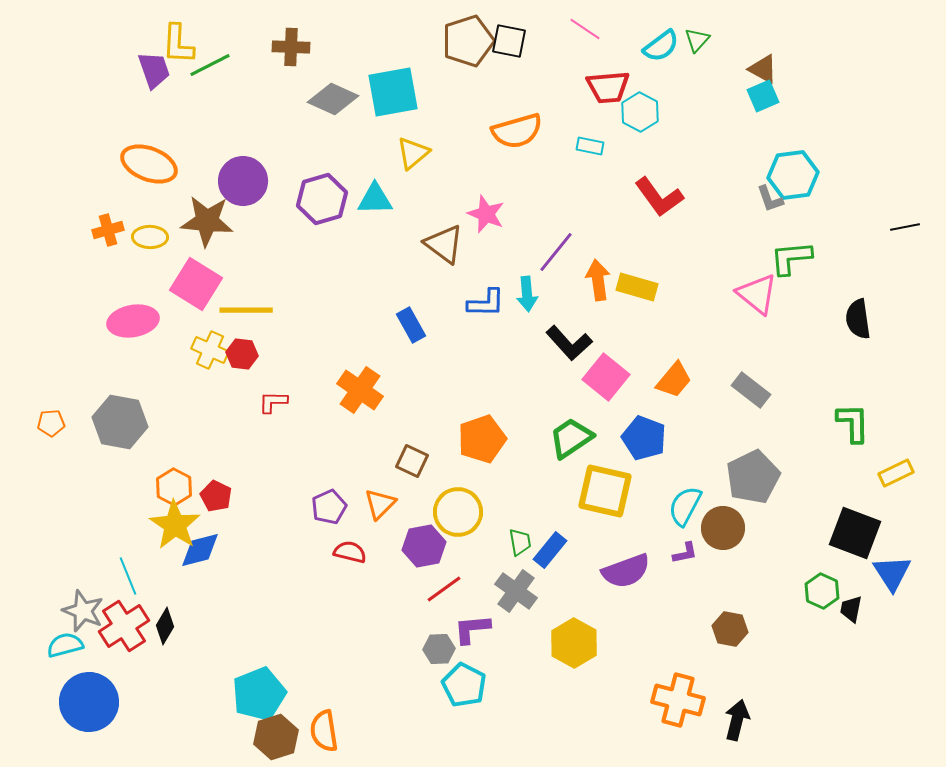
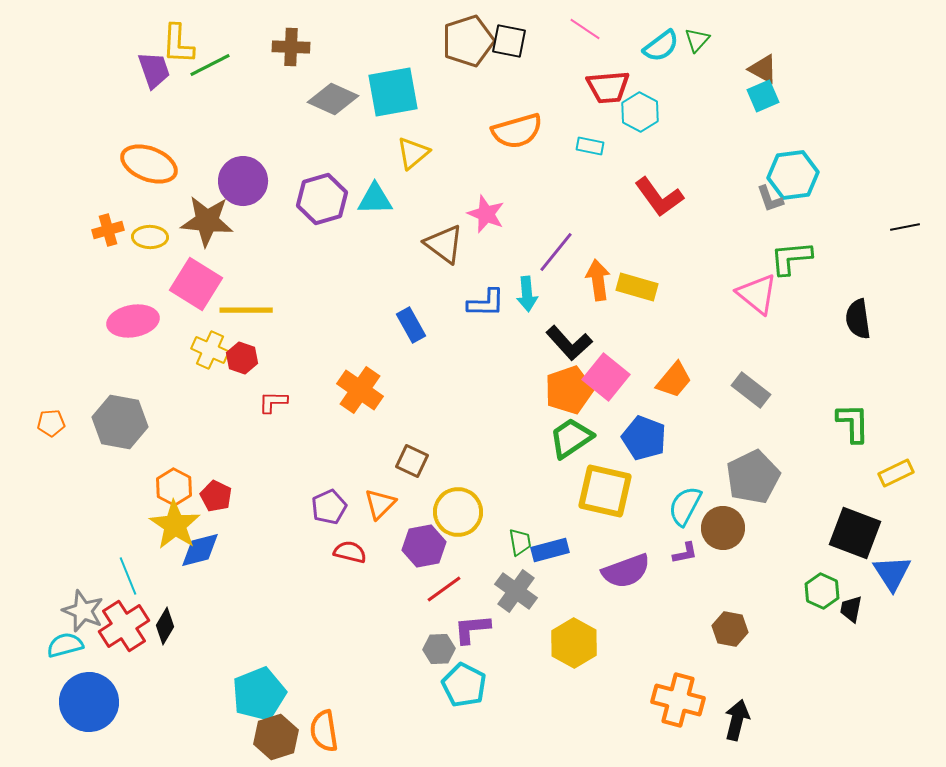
red hexagon at (242, 354): moved 4 px down; rotated 12 degrees clockwise
orange pentagon at (482, 439): moved 87 px right, 49 px up
blue rectangle at (550, 550): rotated 36 degrees clockwise
